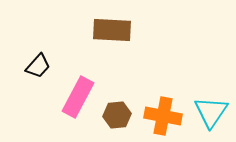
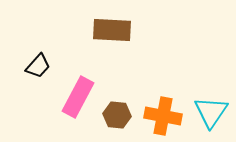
brown hexagon: rotated 12 degrees clockwise
